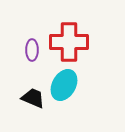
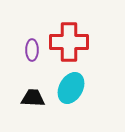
cyan ellipse: moved 7 px right, 3 px down
black trapezoid: rotated 20 degrees counterclockwise
